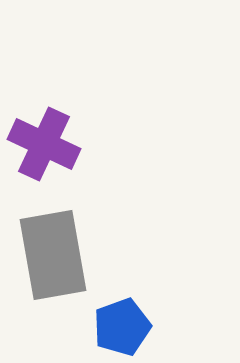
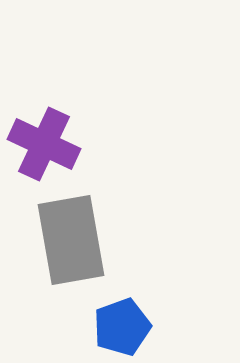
gray rectangle: moved 18 px right, 15 px up
